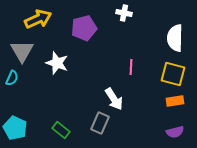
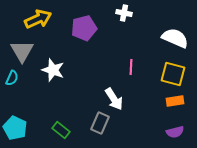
white semicircle: rotated 112 degrees clockwise
white star: moved 4 px left, 7 px down
